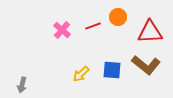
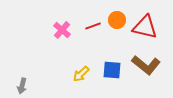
orange circle: moved 1 px left, 3 px down
red triangle: moved 5 px left, 5 px up; rotated 16 degrees clockwise
gray arrow: moved 1 px down
